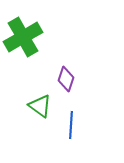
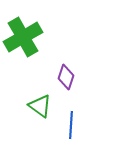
purple diamond: moved 2 px up
